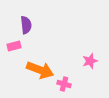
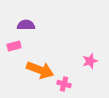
purple semicircle: rotated 84 degrees counterclockwise
